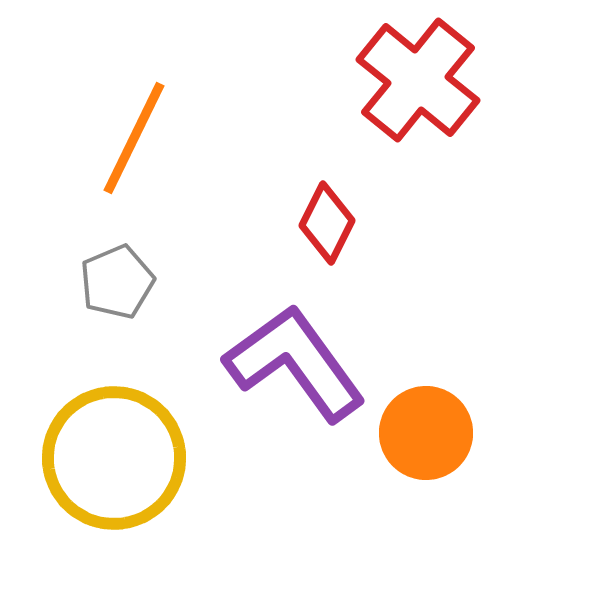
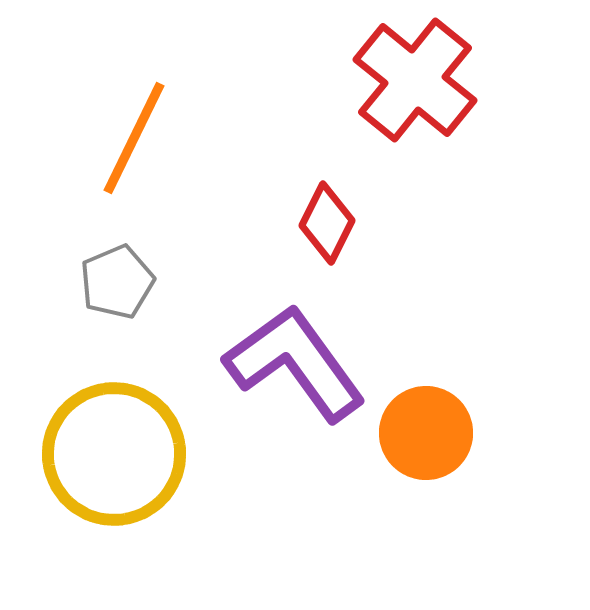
red cross: moved 3 px left
yellow circle: moved 4 px up
